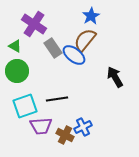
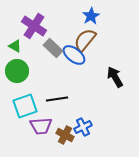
purple cross: moved 2 px down
gray rectangle: rotated 12 degrees counterclockwise
